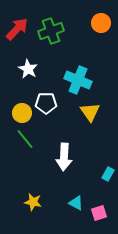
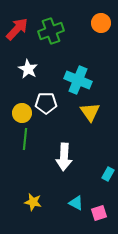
green line: rotated 45 degrees clockwise
